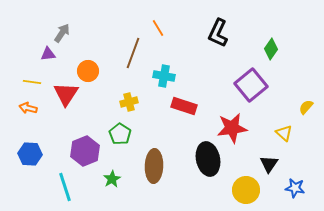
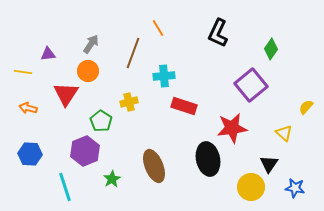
gray arrow: moved 29 px right, 11 px down
cyan cross: rotated 15 degrees counterclockwise
yellow line: moved 9 px left, 10 px up
green pentagon: moved 19 px left, 13 px up
brown ellipse: rotated 24 degrees counterclockwise
yellow circle: moved 5 px right, 3 px up
